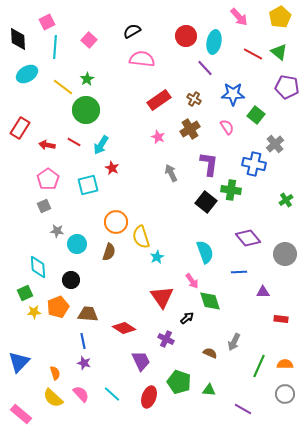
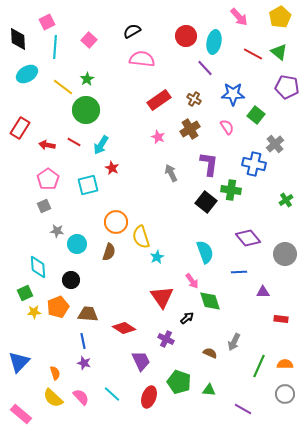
pink semicircle at (81, 394): moved 3 px down
